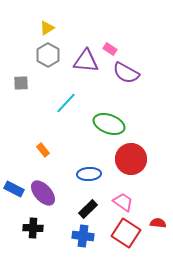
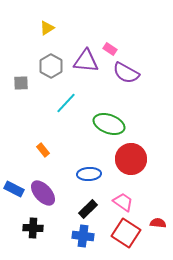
gray hexagon: moved 3 px right, 11 px down
